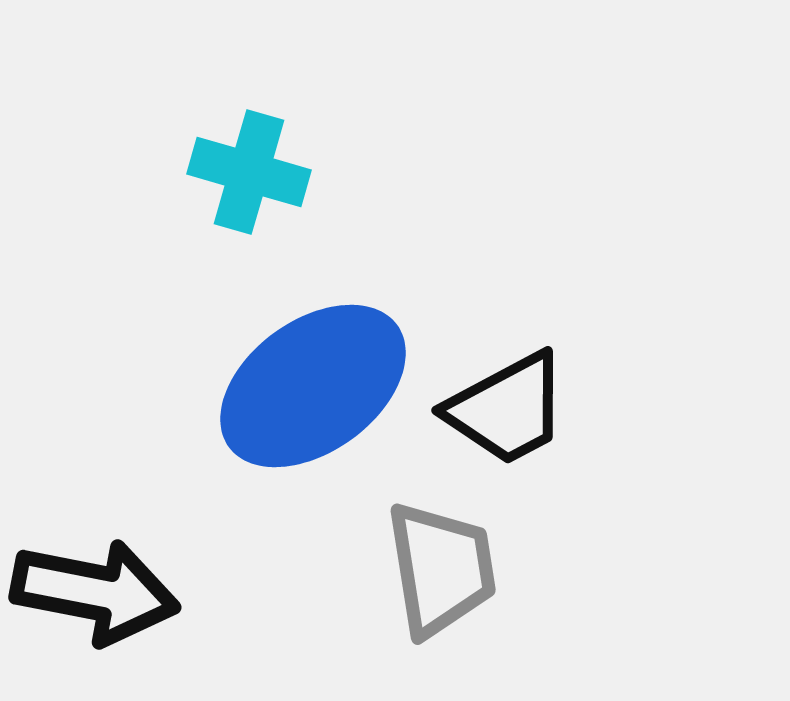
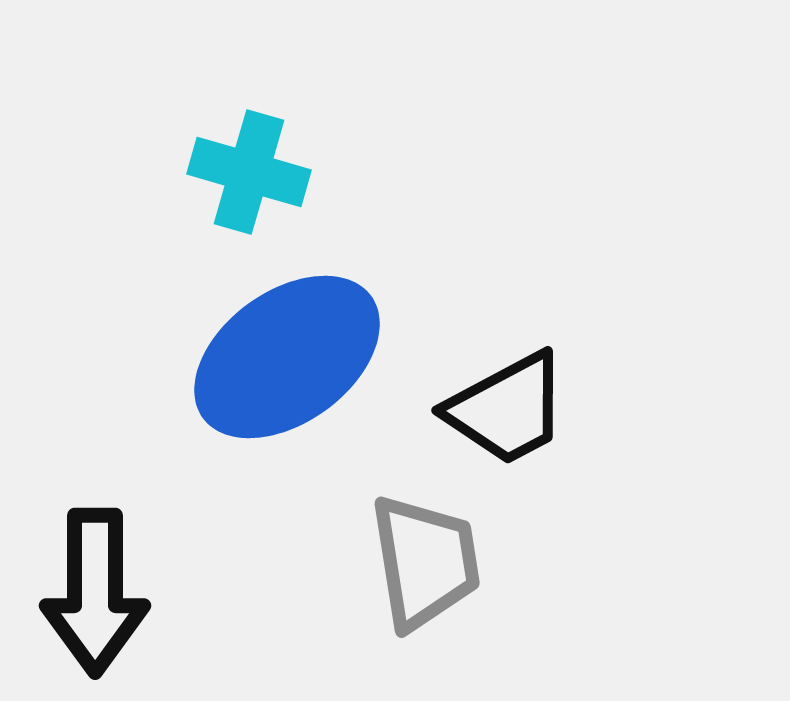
blue ellipse: moved 26 px left, 29 px up
gray trapezoid: moved 16 px left, 7 px up
black arrow: rotated 79 degrees clockwise
